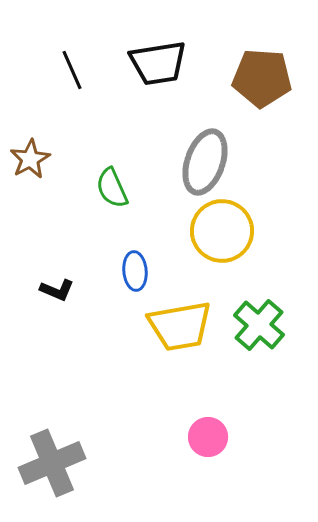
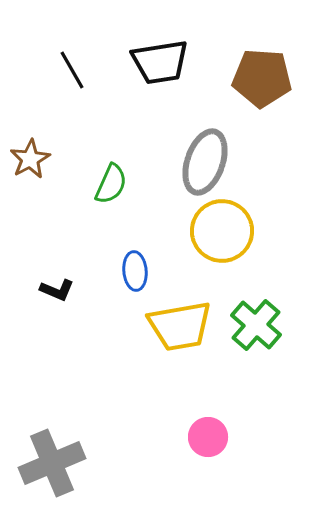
black trapezoid: moved 2 px right, 1 px up
black line: rotated 6 degrees counterclockwise
green semicircle: moved 1 px left, 4 px up; rotated 132 degrees counterclockwise
green cross: moved 3 px left
